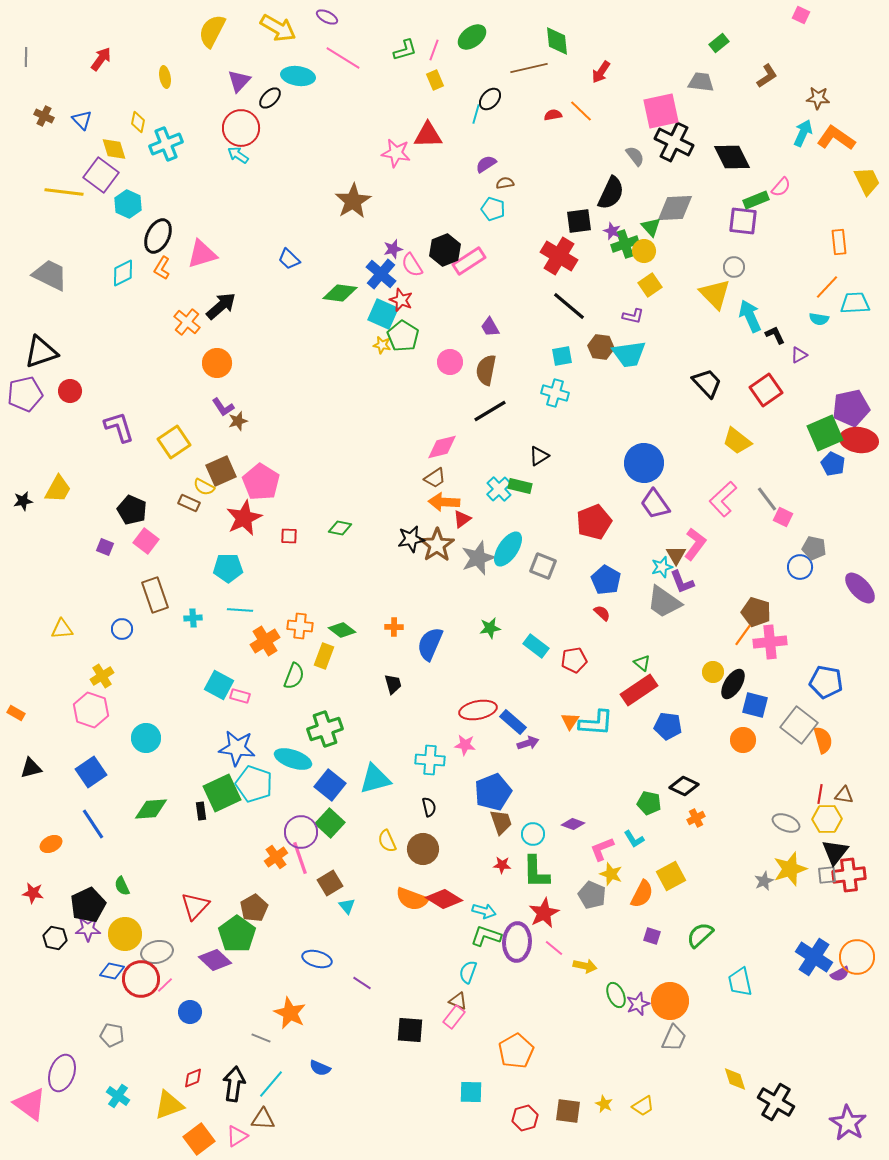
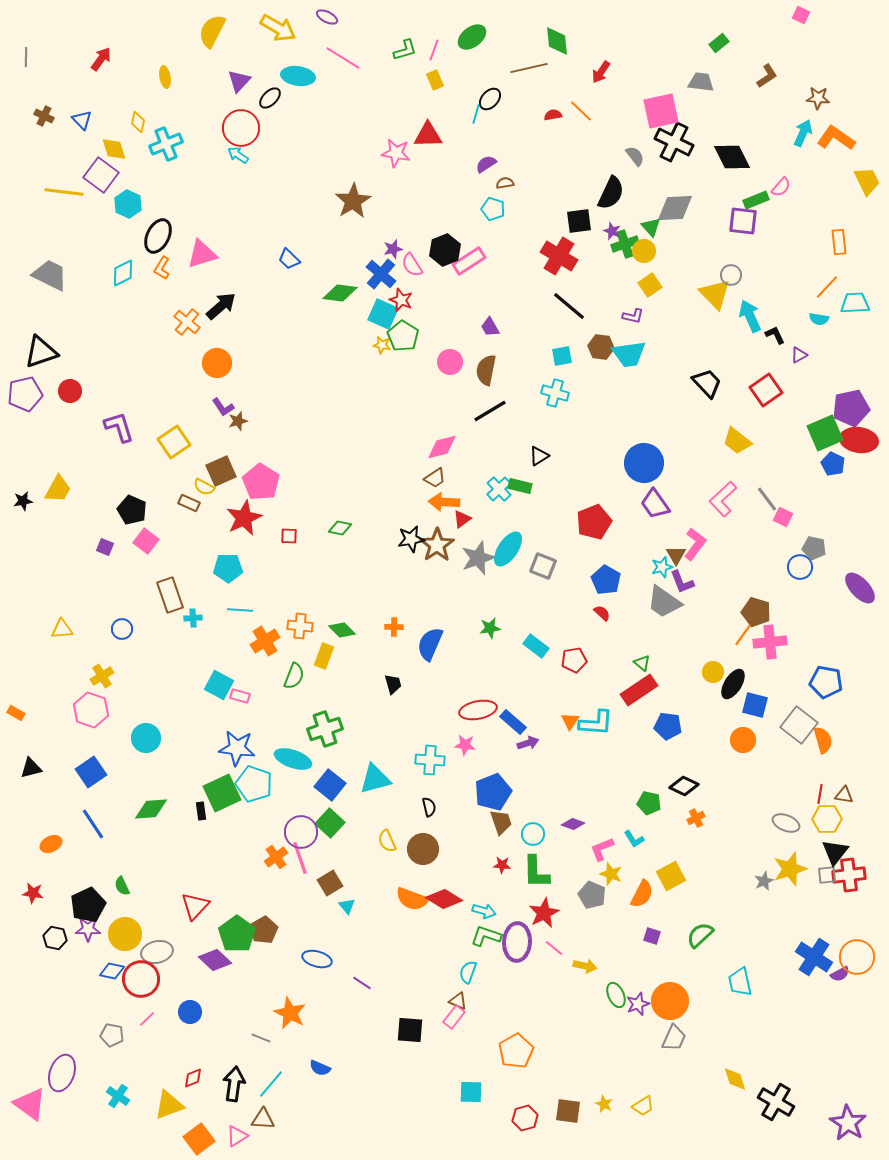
gray circle at (734, 267): moved 3 px left, 8 px down
brown rectangle at (155, 595): moved 15 px right
green diamond at (342, 630): rotated 8 degrees clockwise
brown pentagon at (254, 908): moved 10 px right, 22 px down
pink line at (165, 985): moved 18 px left, 34 px down
